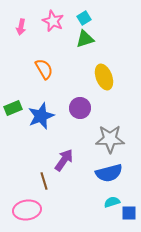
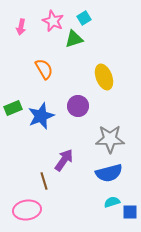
green triangle: moved 11 px left
purple circle: moved 2 px left, 2 px up
blue square: moved 1 px right, 1 px up
